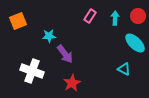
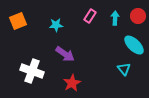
cyan star: moved 7 px right, 11 px up
cyan ellipse: moved 1 px left, 2 px down
purple arrow: rotated 18 degrees counterclockwise
cyan triangle: rotated 24 degrees clockwise
